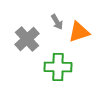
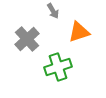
gray arrow: moved 4 px left, 11 px up
green cross: rotated 20 degrees counterclockwise
